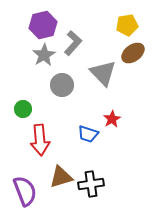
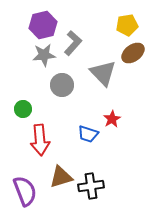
gray star: rotated 25 degrees clockwise
black cross: moved 2 px down
